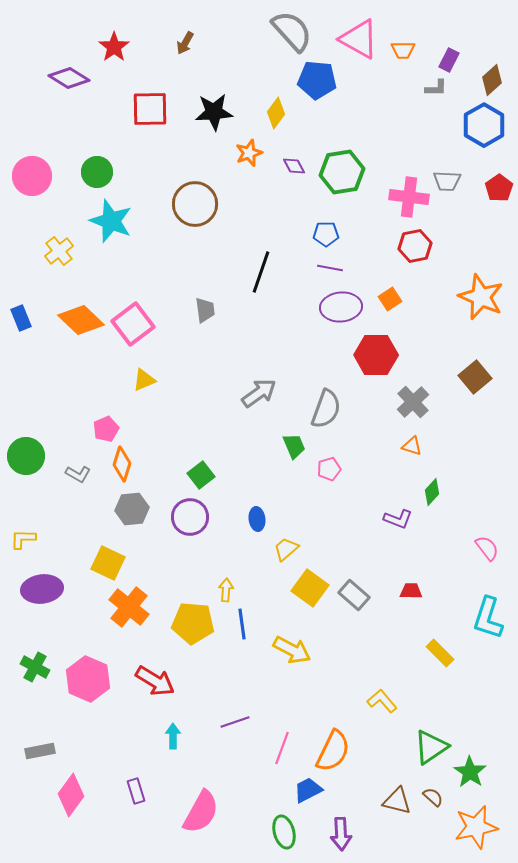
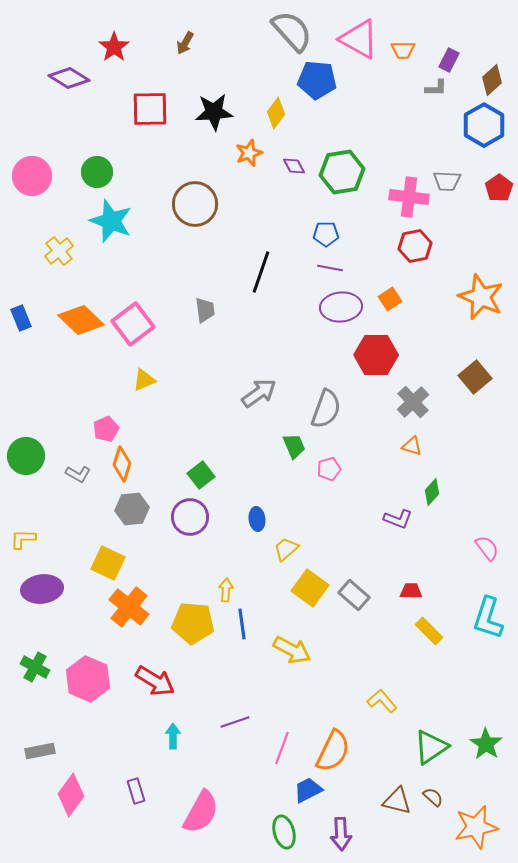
yellow rectangle at (440, 653): moved 11 px left, 22 px up
green star at (470, 772): moved 16 px right, 28 px up
